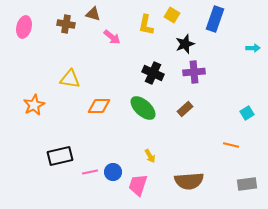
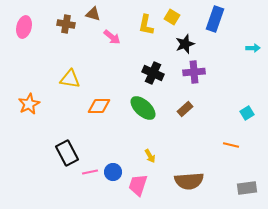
yellow square: moved 2 px down
orange star: moved 5 px left, 1 px up
black rectangle: moved 7 px right, 3 px up; rotated 75 degrees clockwise
gray rectangle: moved 4 px down
